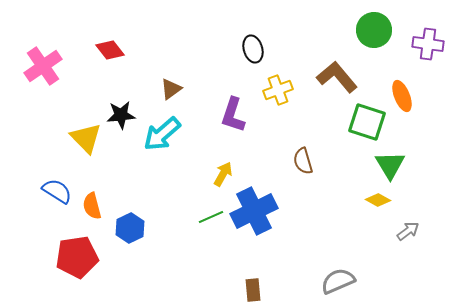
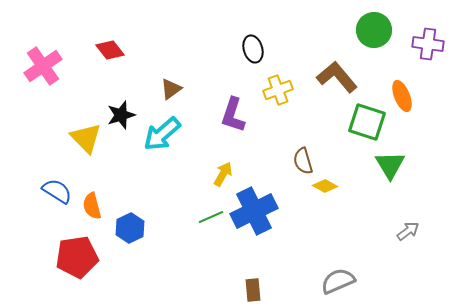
black star: rotated 12 degrees counterclockwise
yellow diamond: moved 53 px left, 14 px up
